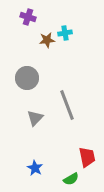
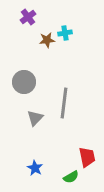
purple cross: rotated 35 degrees clockwise
gray circle: moved 3 px left, 4 px down
gray line: moved 3 px left, 2 px up; rotated 28 degrees clockwise
green semicircle: moved 2 px up
